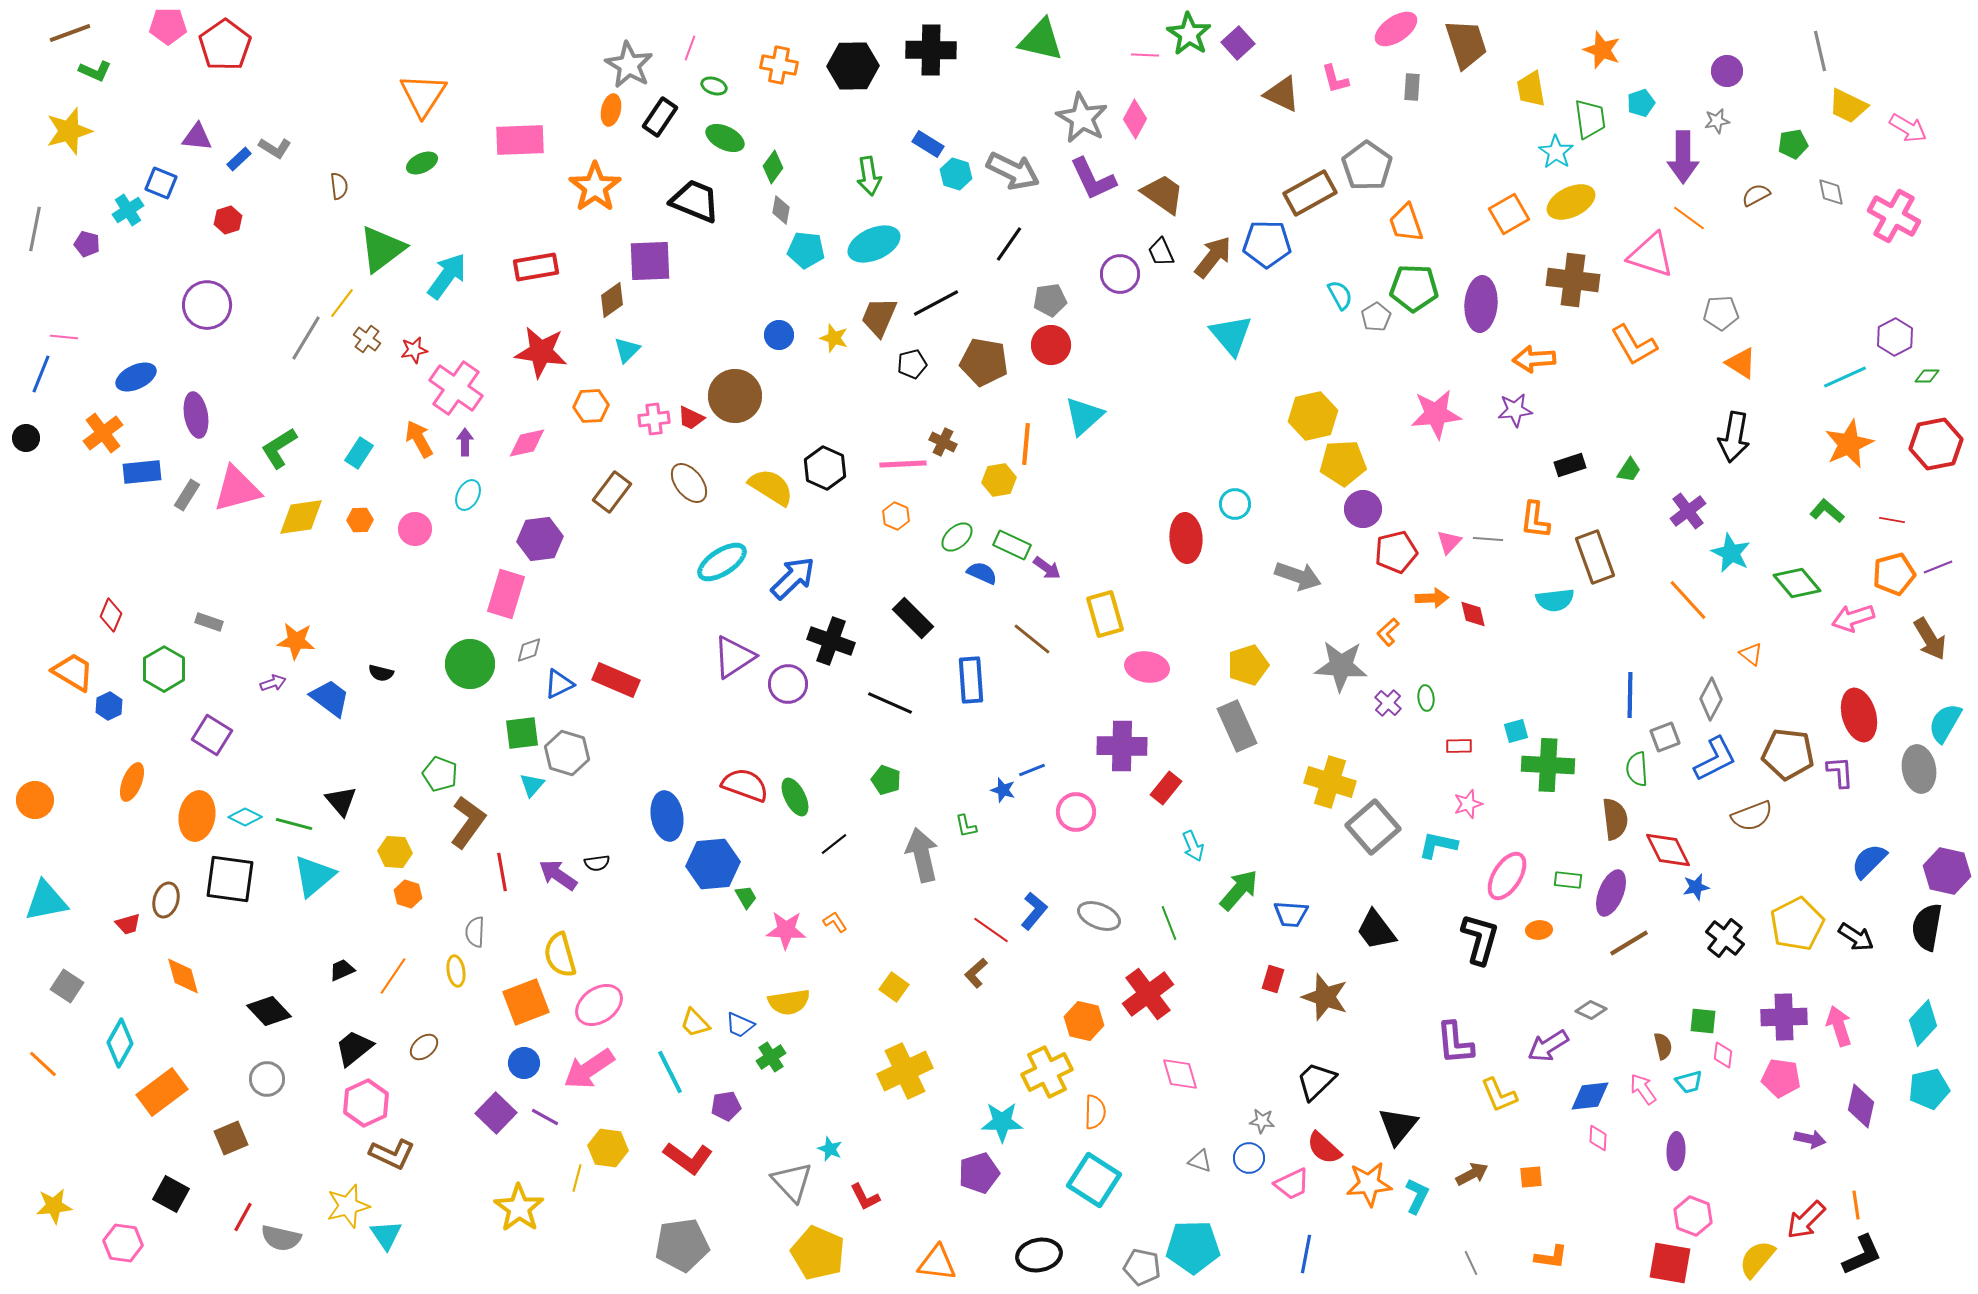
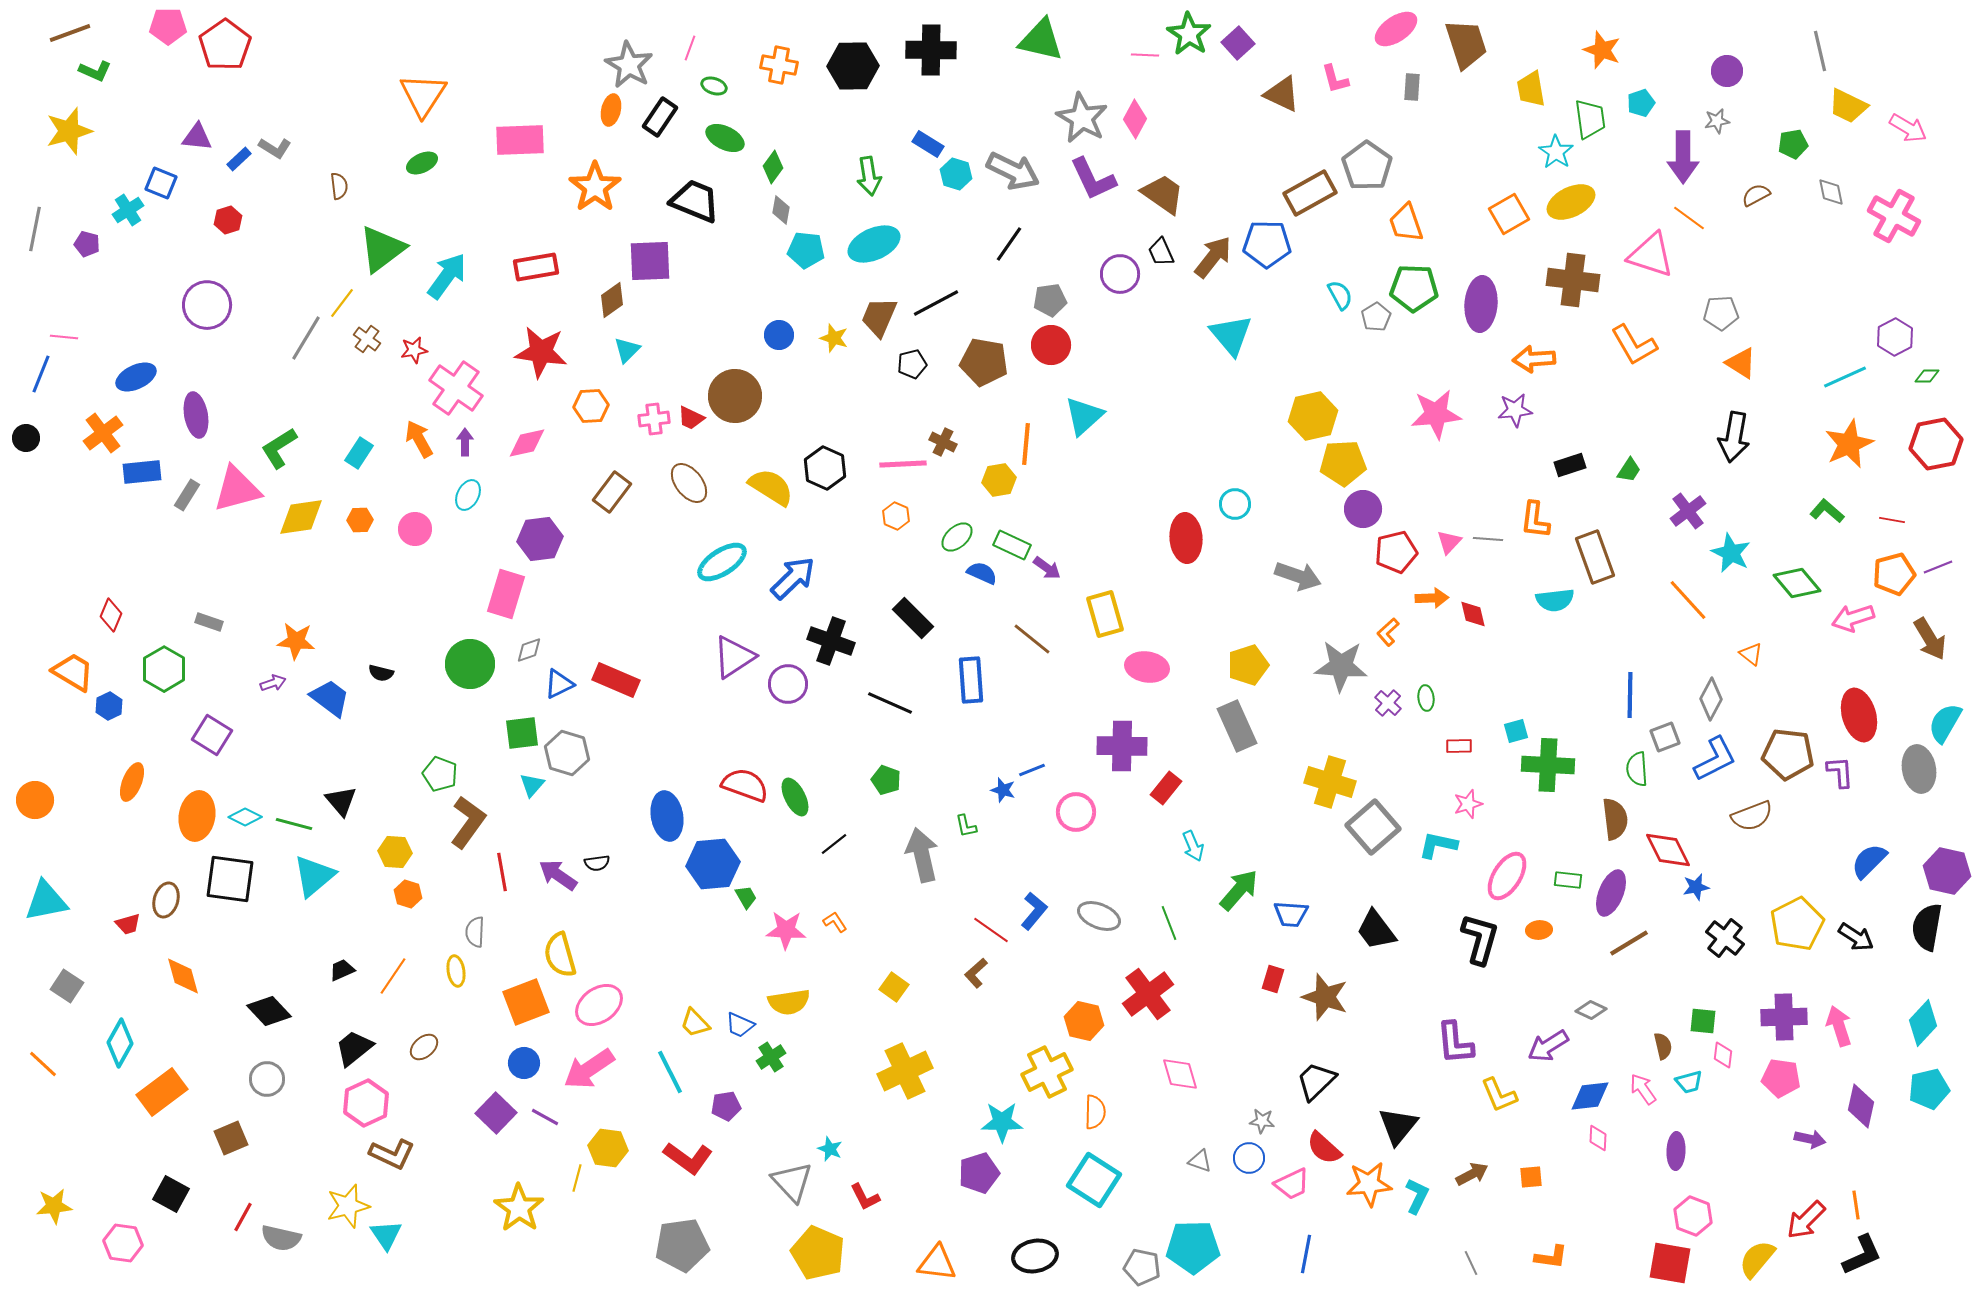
black ellipse at (1039, 1255): moved 4 px left, 1 px down
